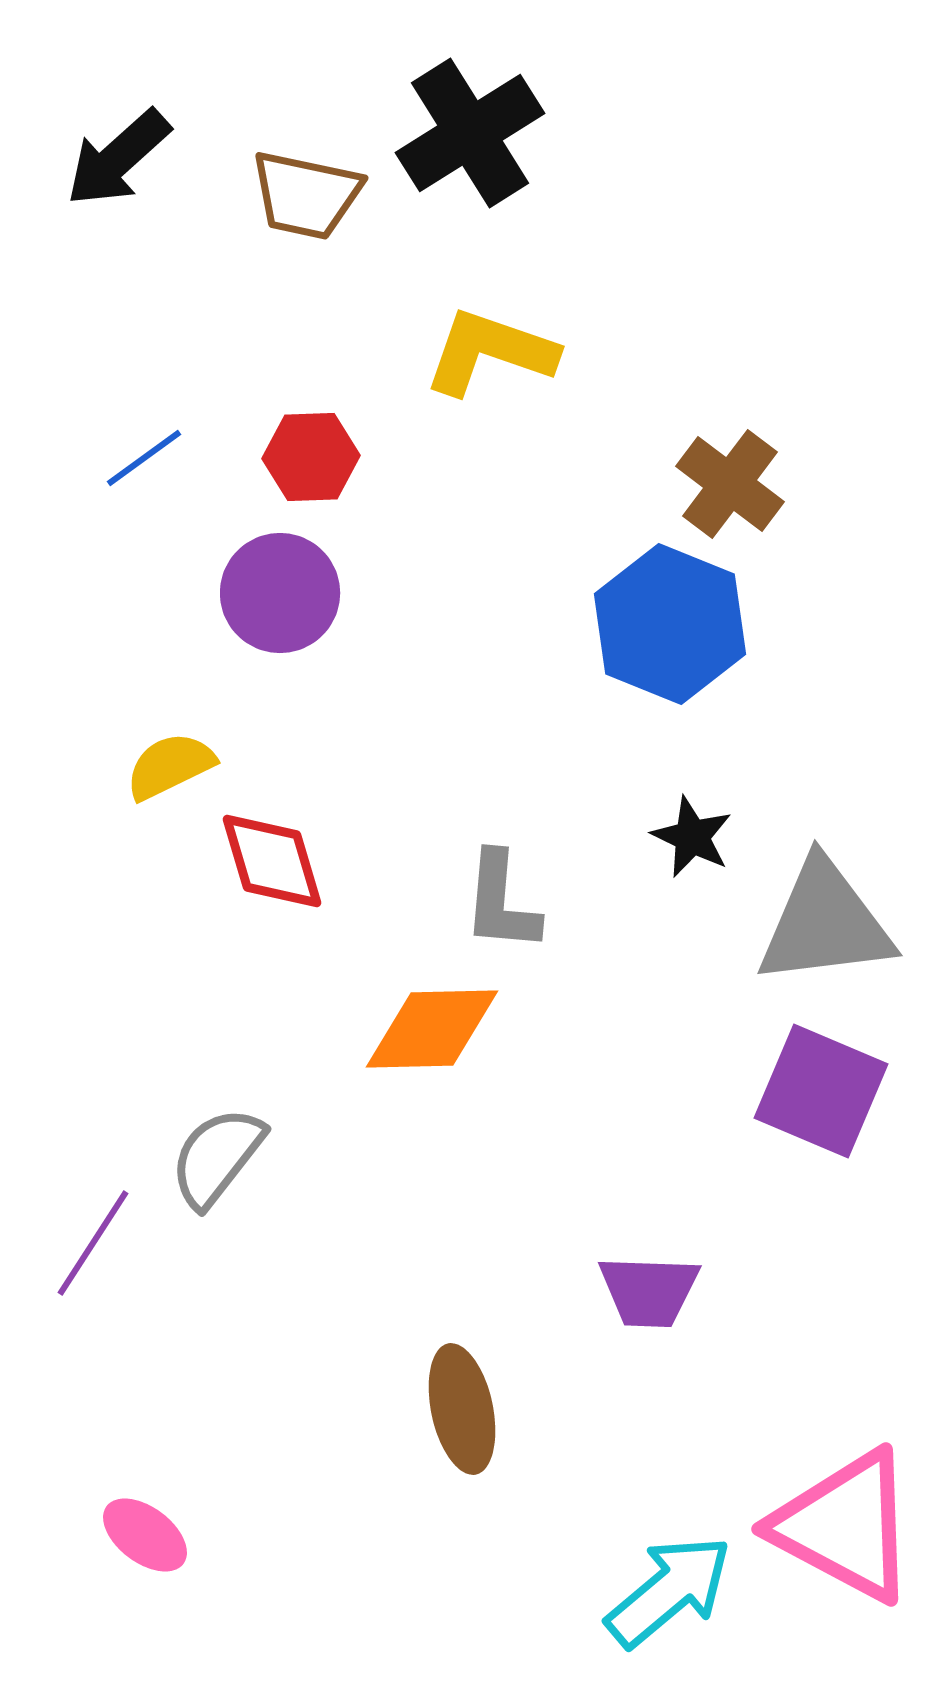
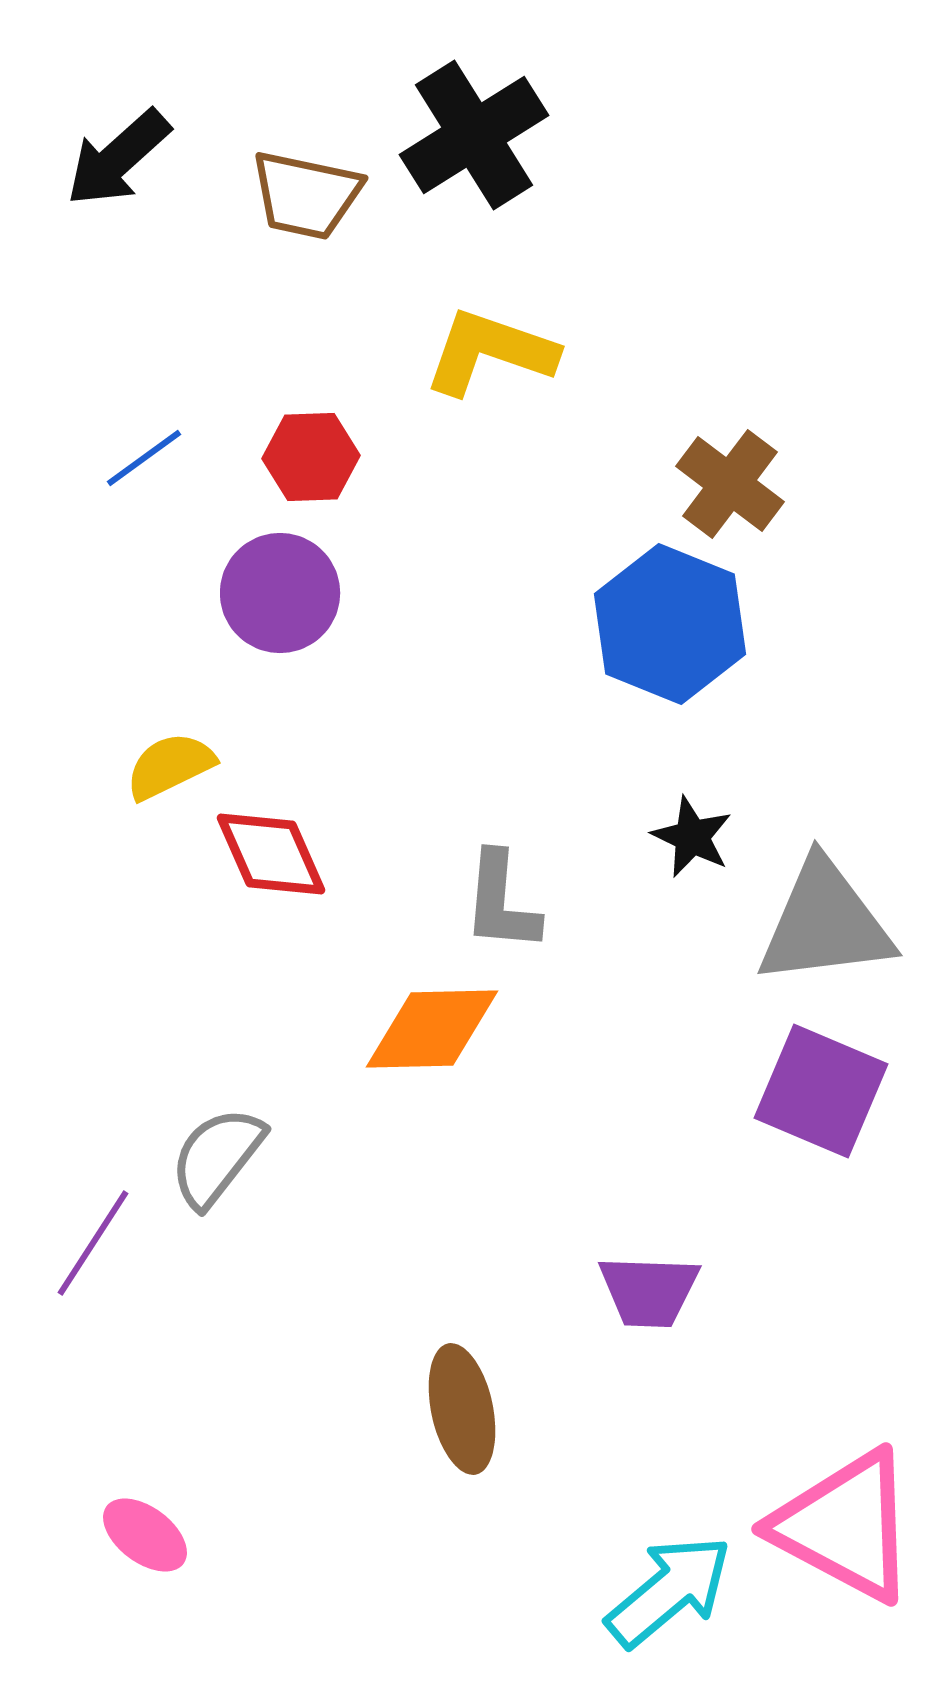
black cross: moved 4 px right, 2 px down
red diamond: moved 1 px left, 7 px up; rotated 7 degrees counterclockwise
